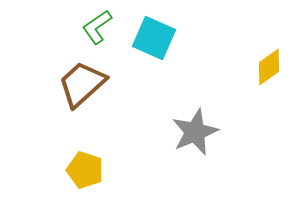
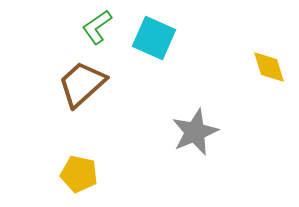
yellow diamond: rotated 72 degrees counterclockwise
yellow pentagon: moved 6 px left, 4 px down; rotated 6 degrees counterclockwise
